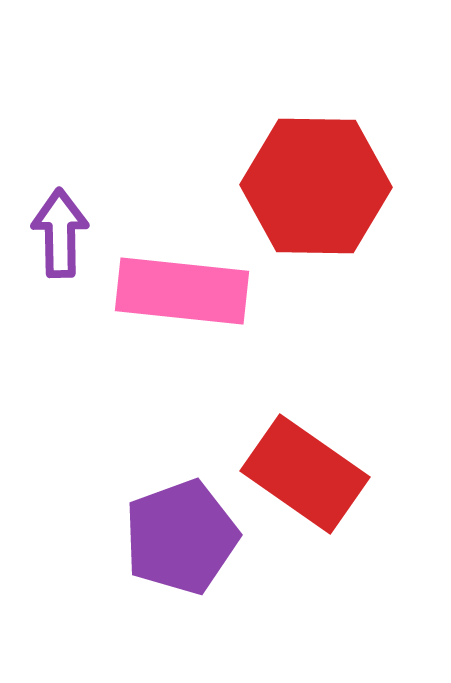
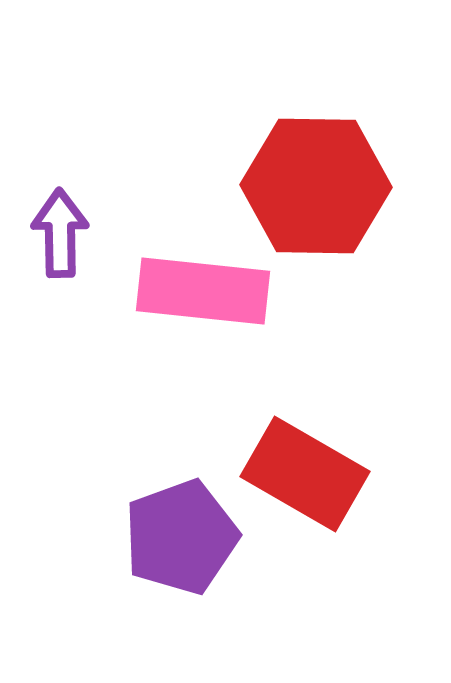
pink rectangle: moved 21 px right
red rectangle: rotated 5 degrees counterclockwise
